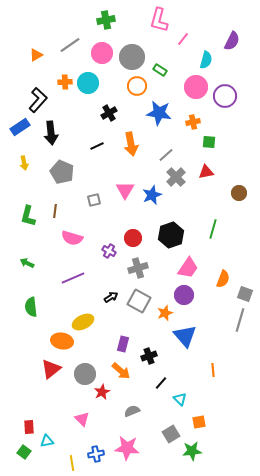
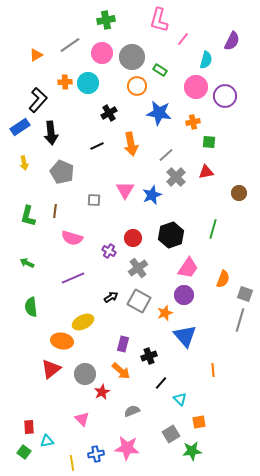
gray square at (94, 200): rotated 16 degrees clockwise
gray cross at (138, 268): rotated 18 degrees counterclockwise
